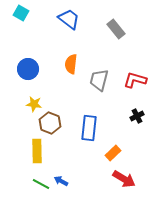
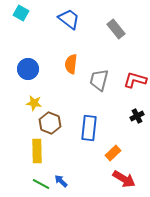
yellow star: moved 1 px up
blue arrow: rotated 16 degrees clockwise
